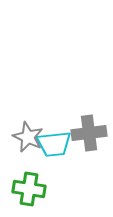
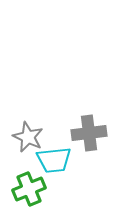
cyan trapezoid: moved 16 px down
green cross: rotated 32 degrees counterclockwise
